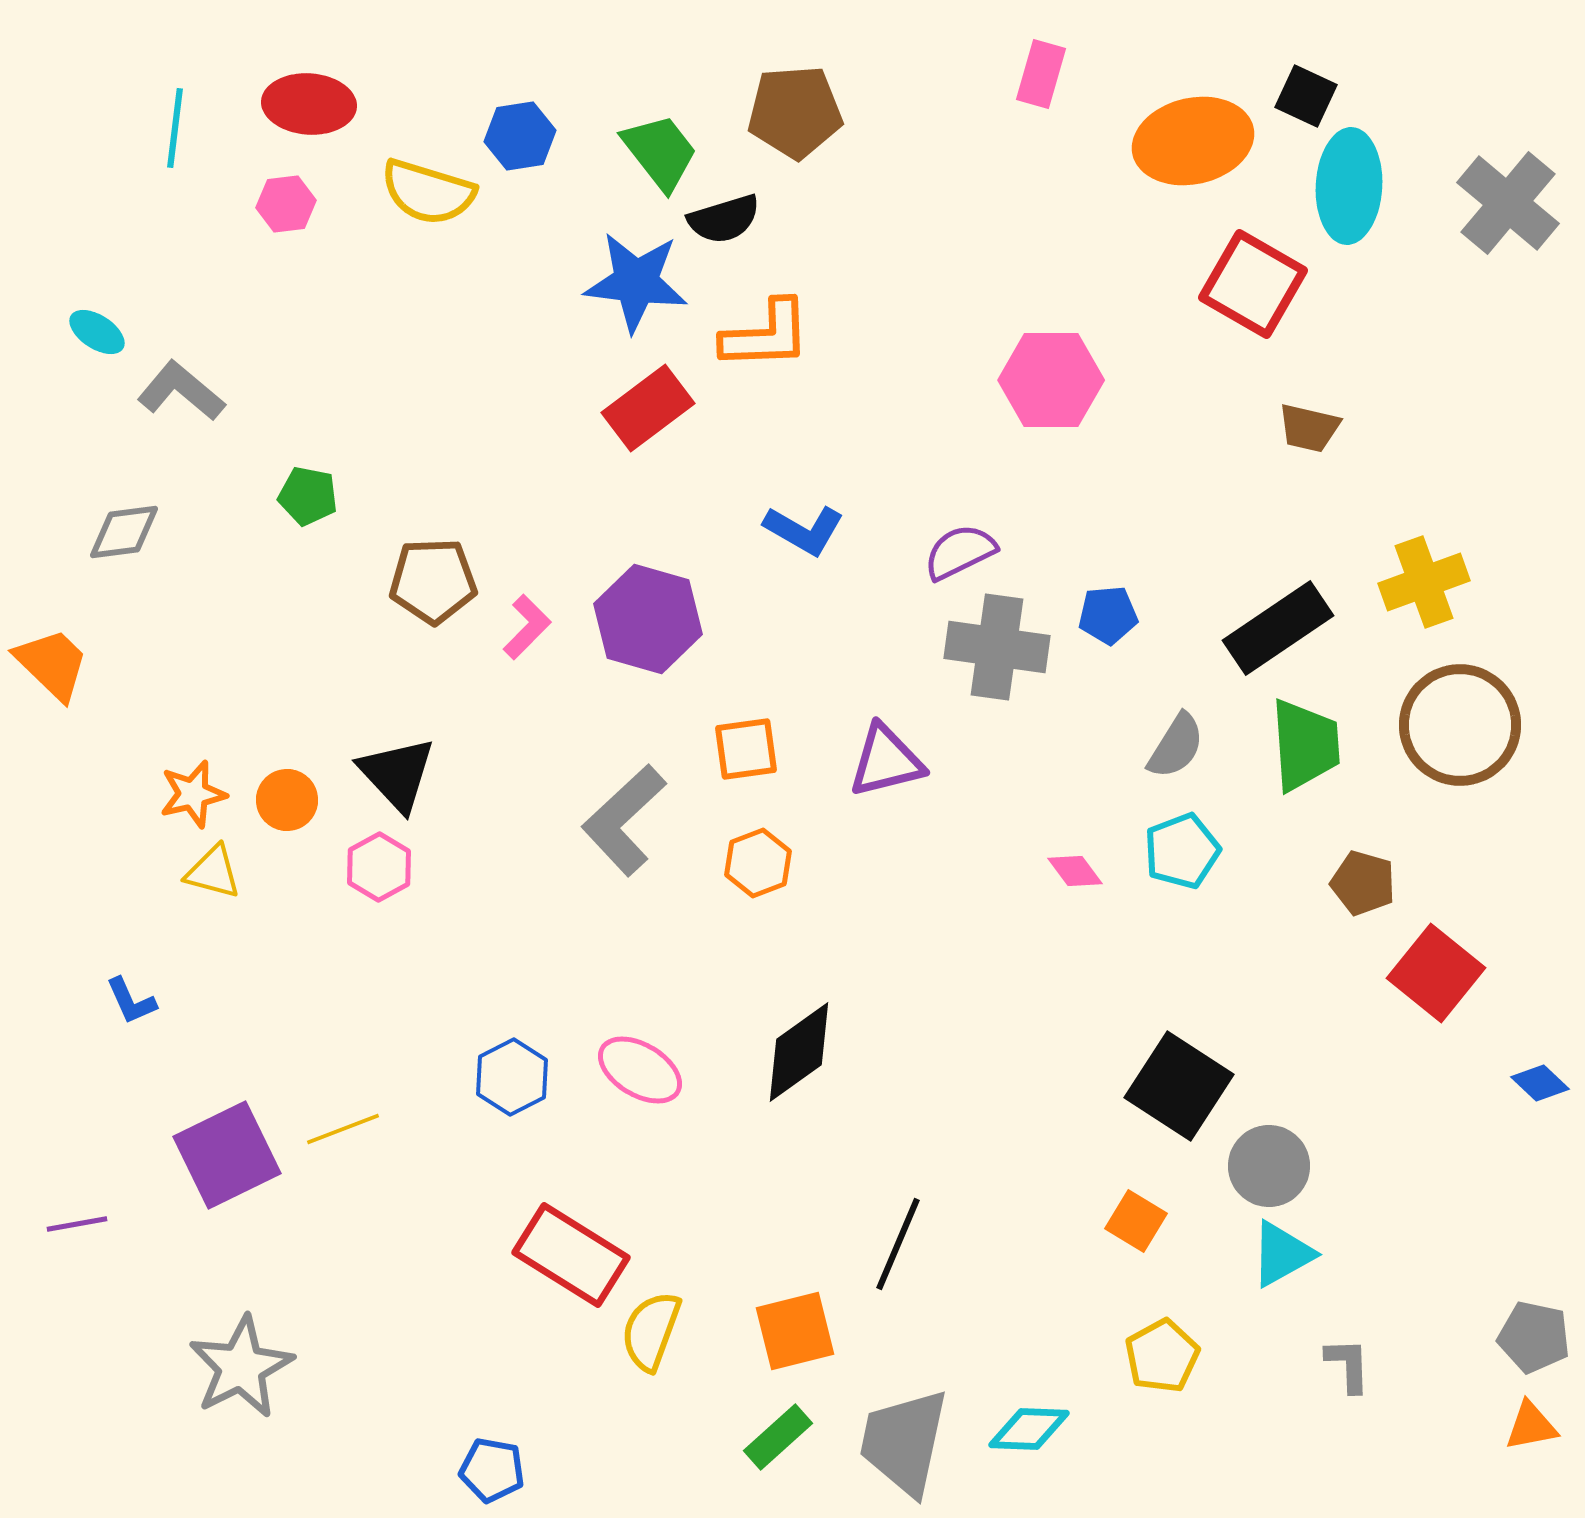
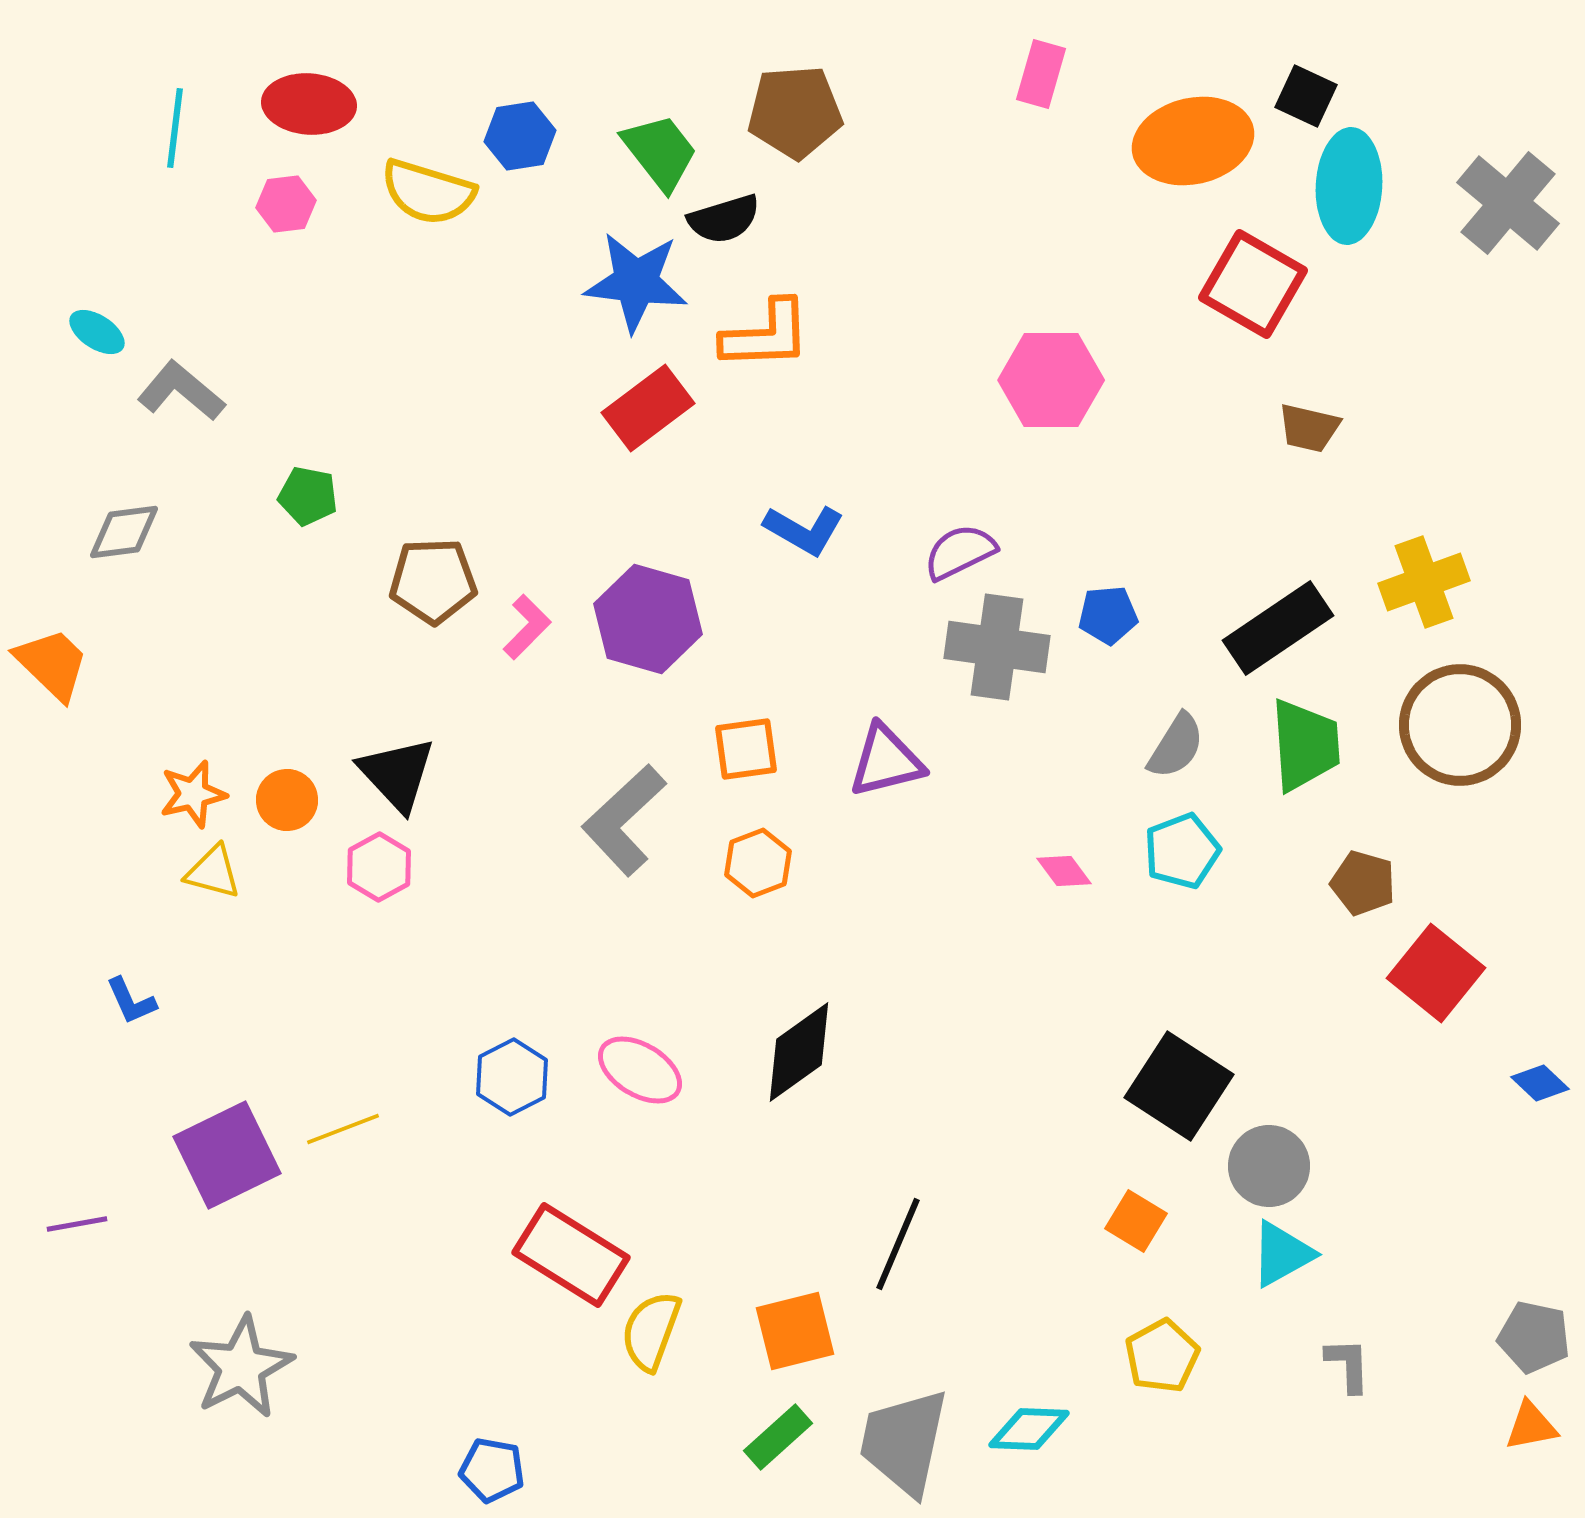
pink diamond at (1075, 871): moved 11 px left
